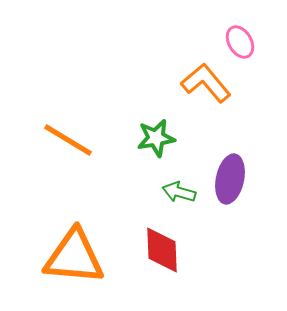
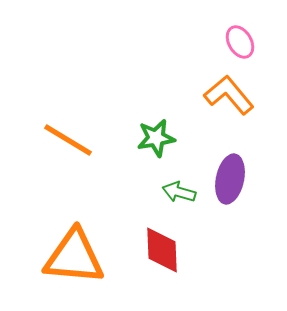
orange L-shape: moved 23 px right, 12 px down
